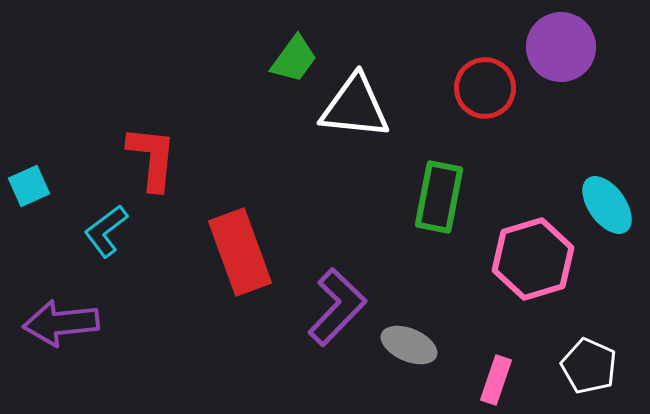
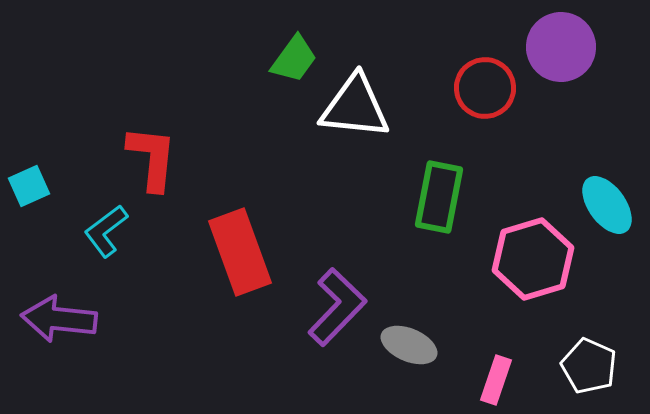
purple arrow: moved 2 px left, 4 px up; rotated 12 degrees clockwise
